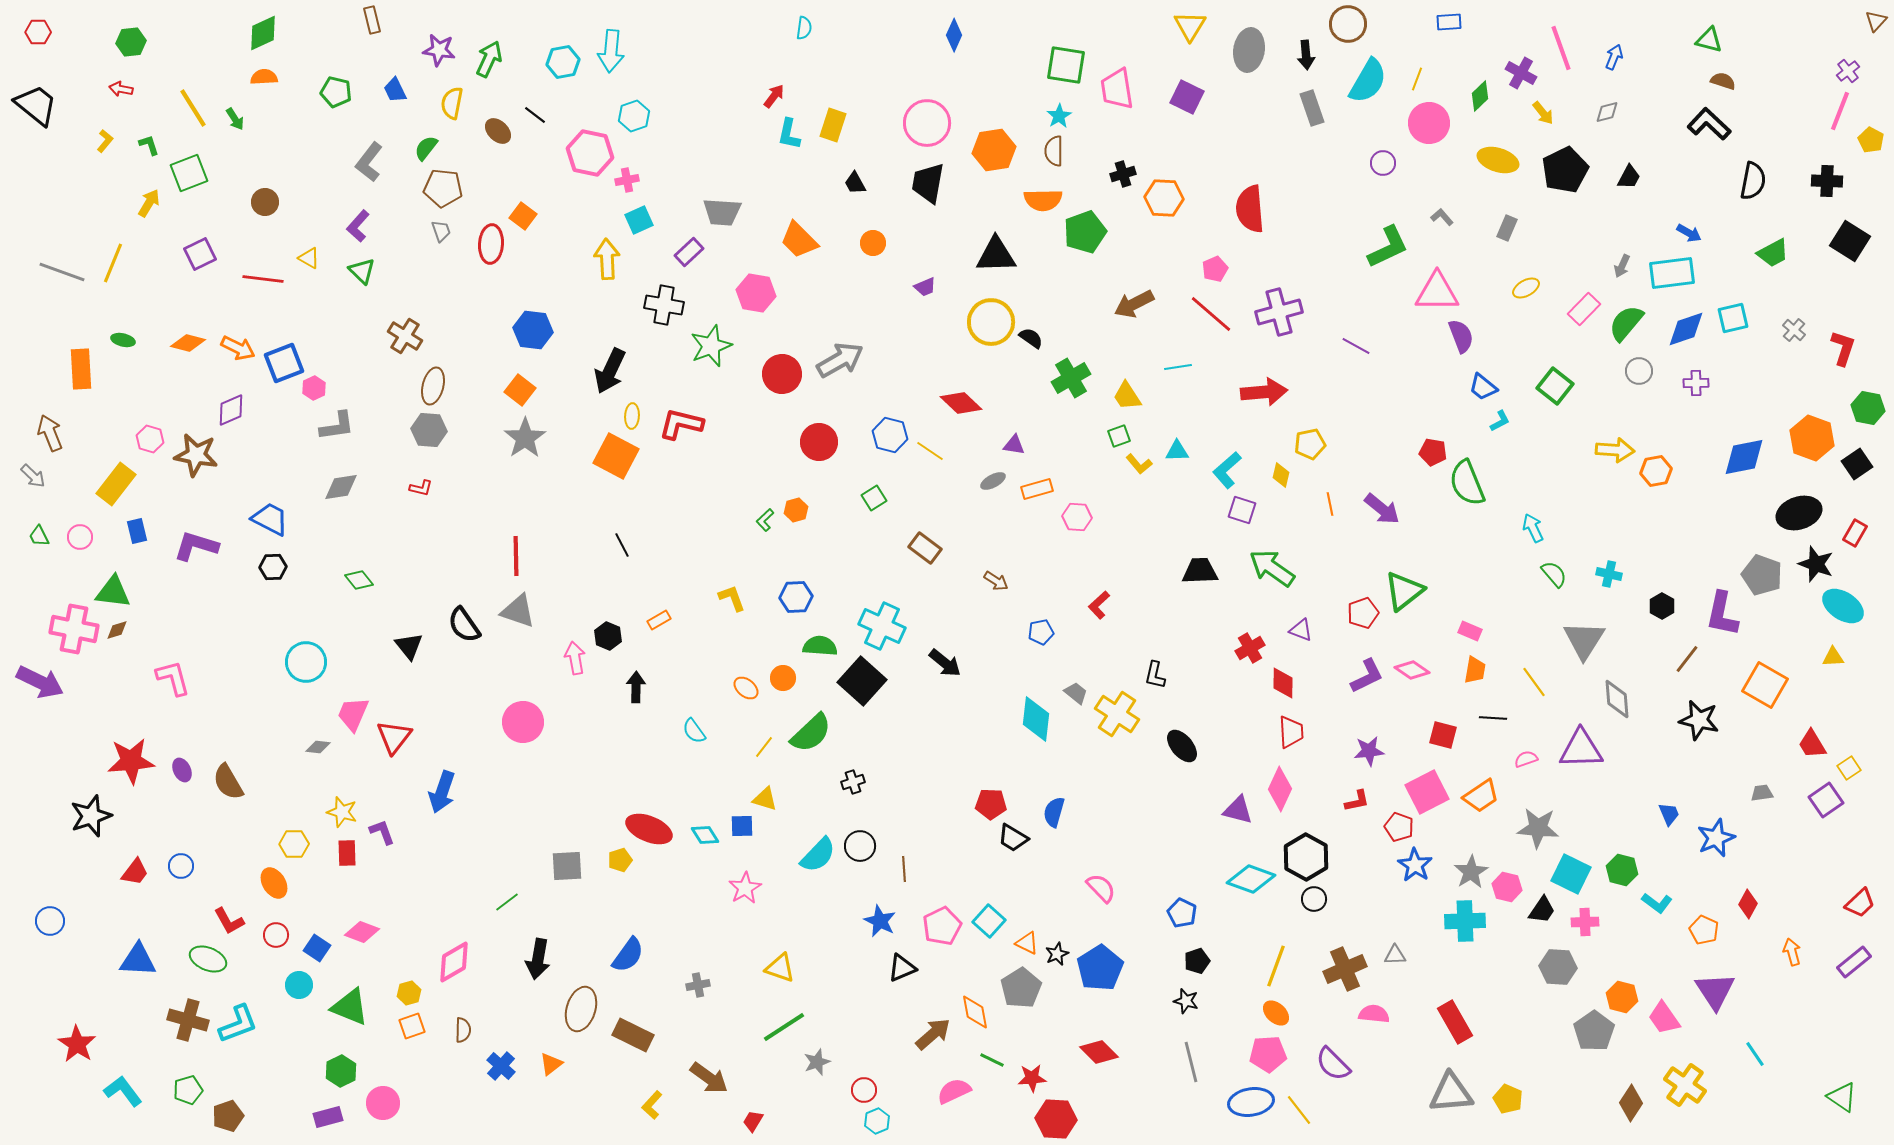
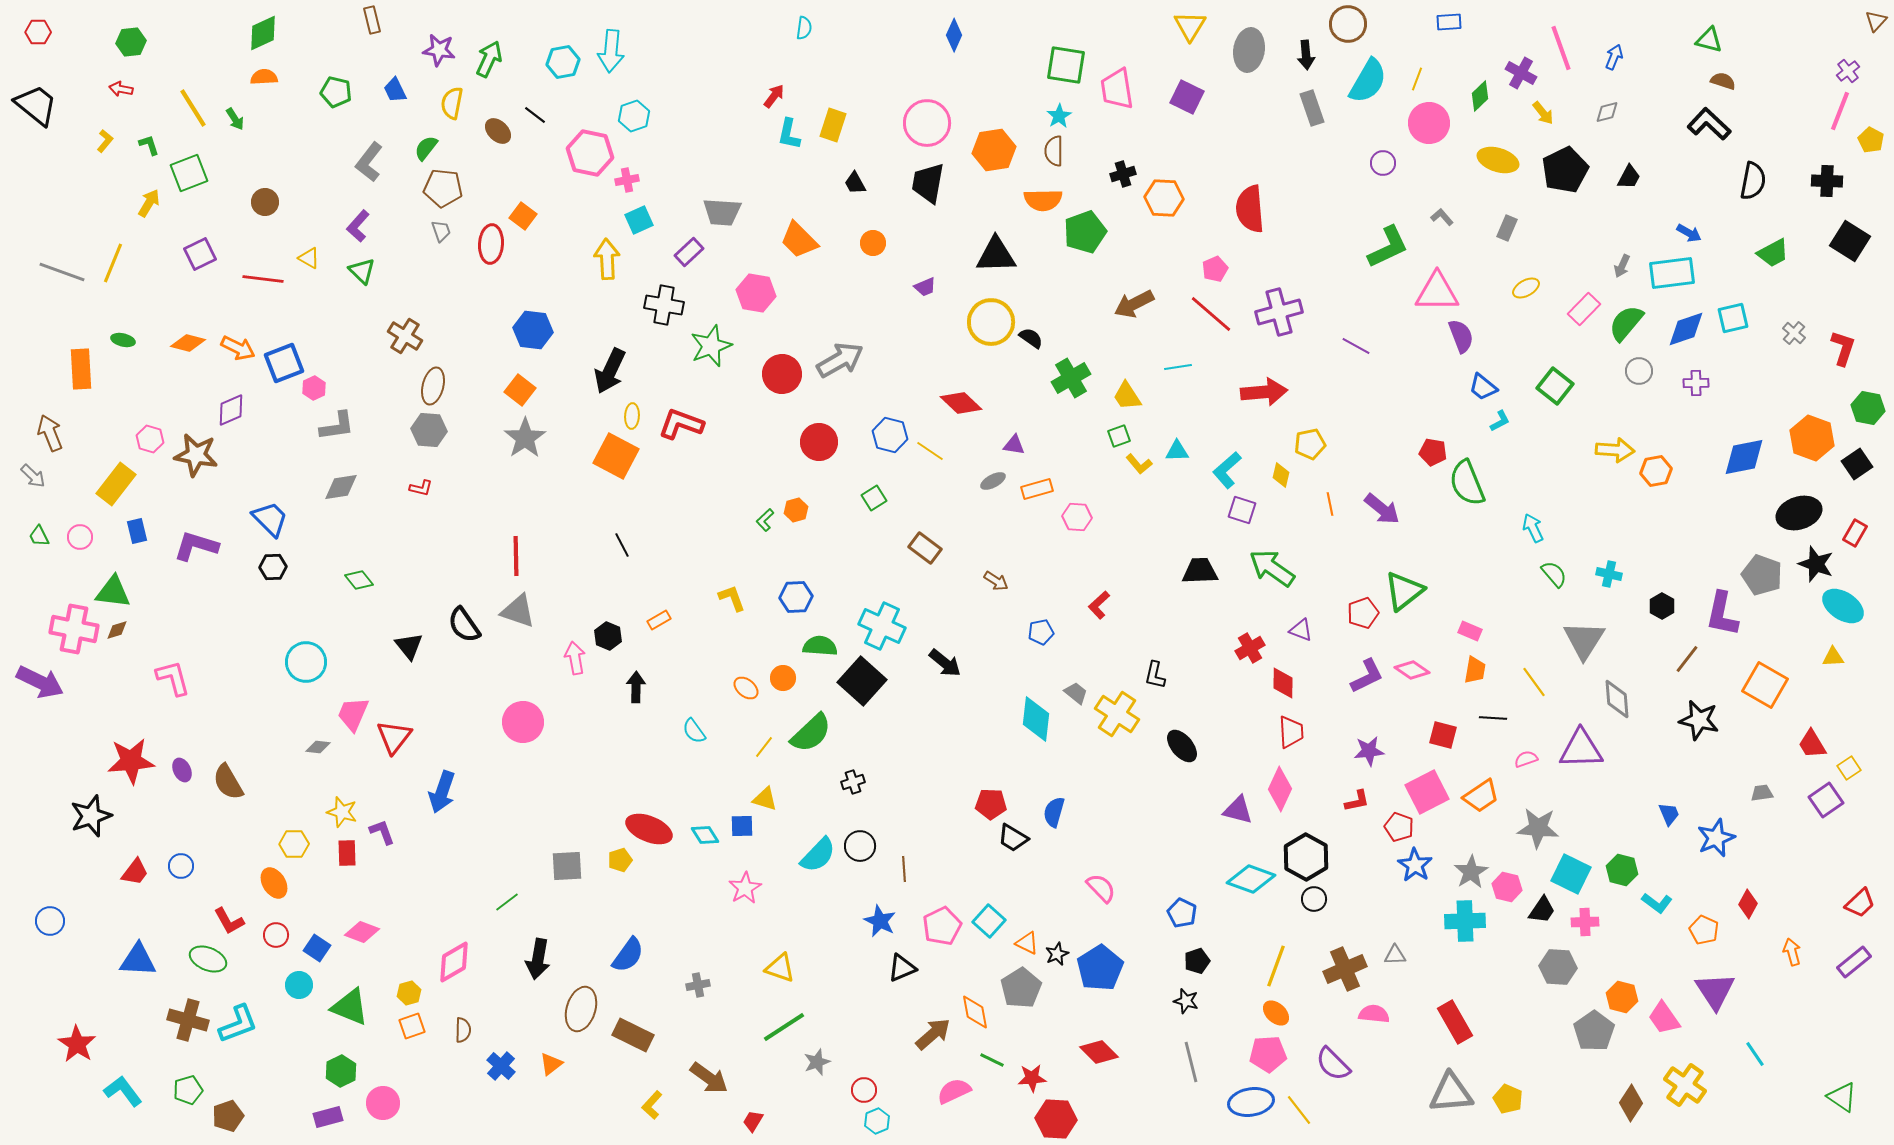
gray cross at (1794, 330): moved 3 px down
red L-shape at (681, 424): rotated 6 degrees clockwise
blue trapezoid at (270, 519): rotated 18 degrees clockwise
